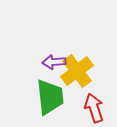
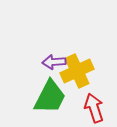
yellow cross: rotated 12 degrees clockwise
green trapezoid: rotated 33 degrees clockwise
